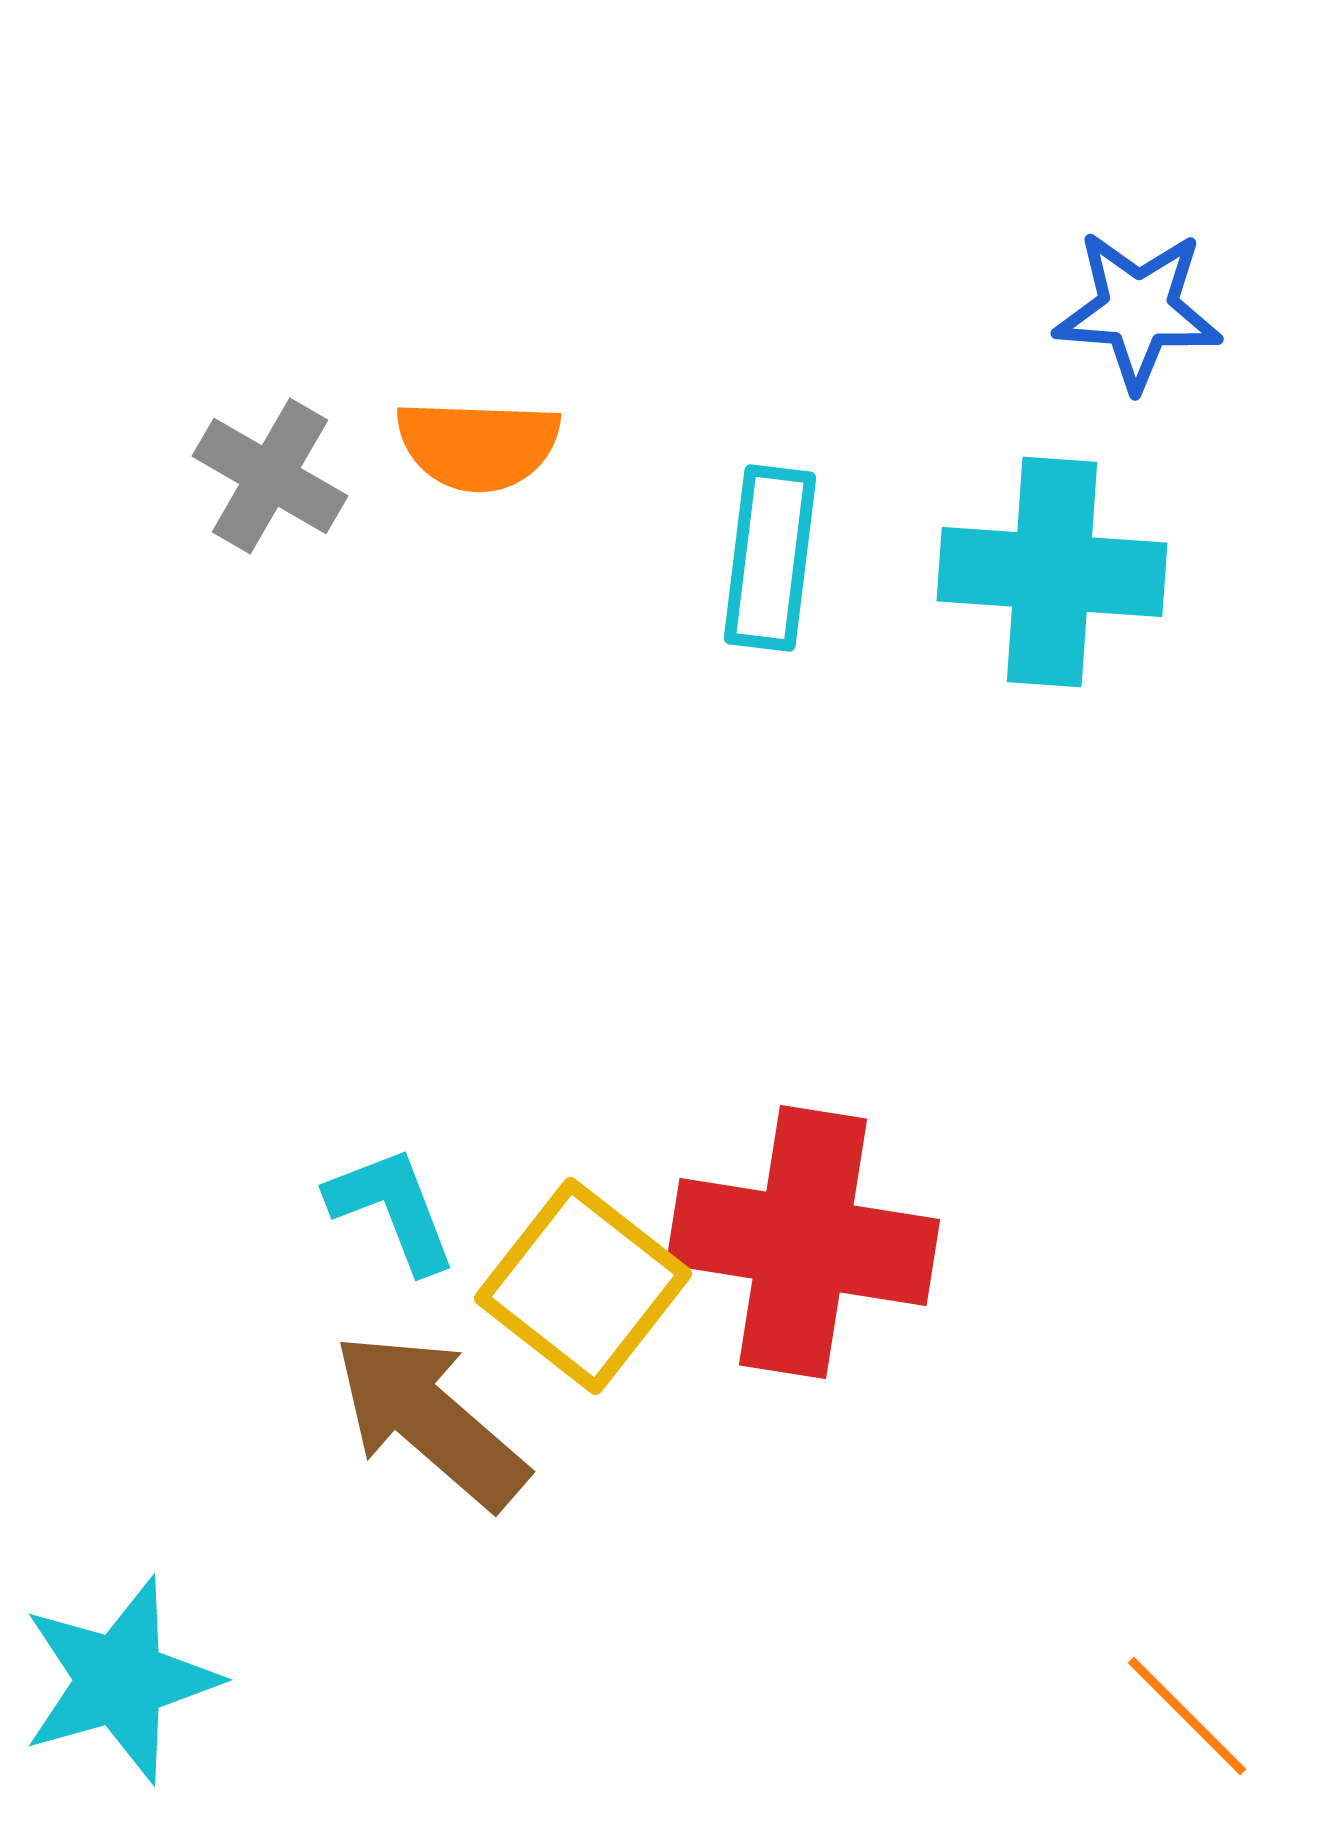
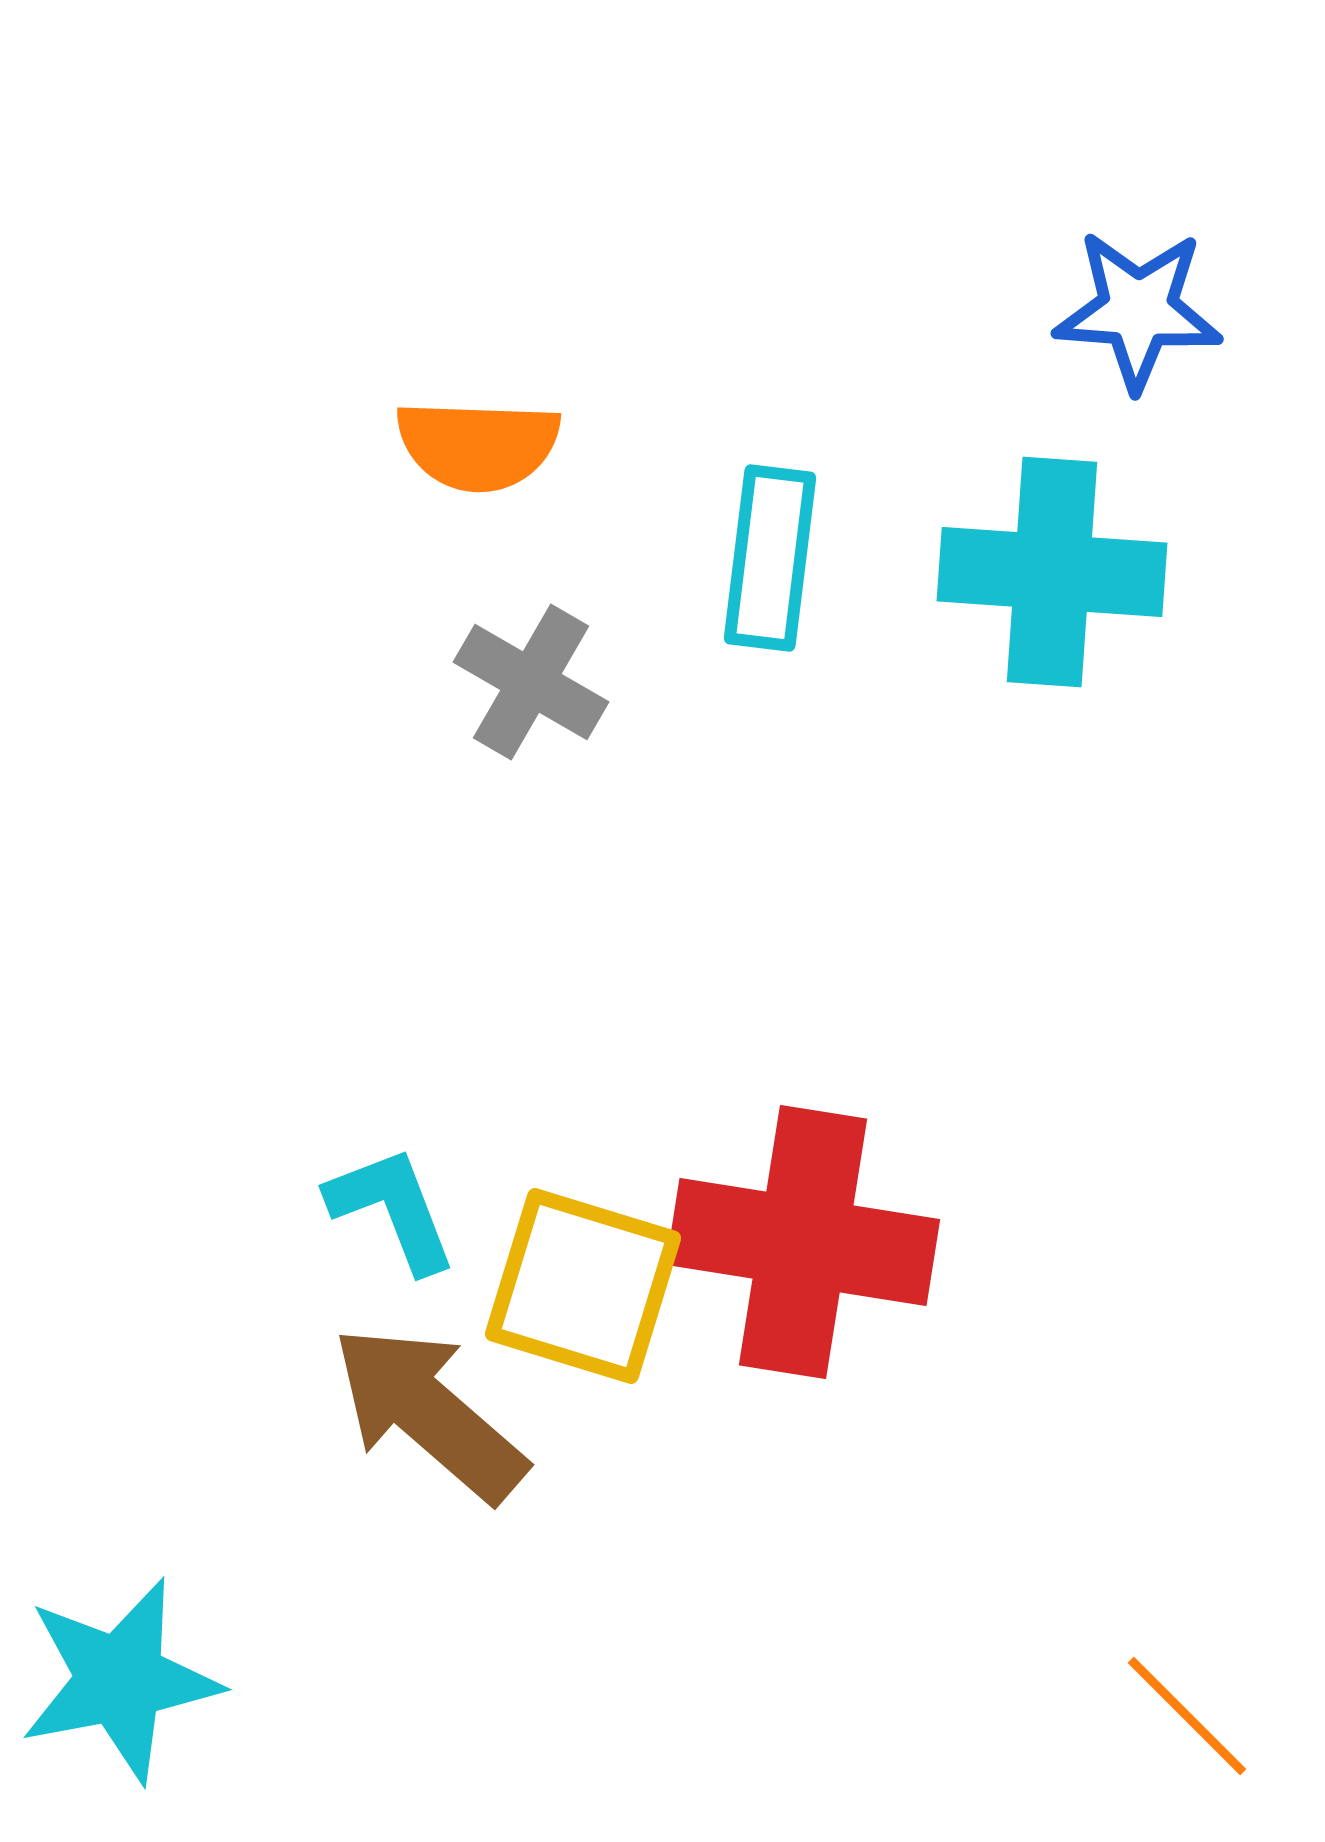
gray cross: moved 261 px right, 206 px down
yellow square: rotated 21 degrees counterclockwise
brown arrow: moved 1 px left, 7 px up
cyan star: rotated 5 degrees clockwise
